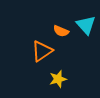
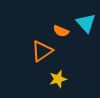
cyan triangle: moved 2 px up
